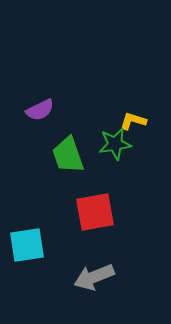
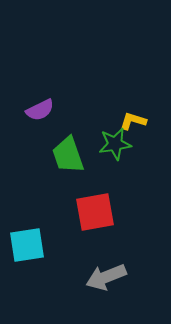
gray arrow: moved 12 px right
